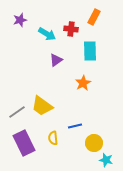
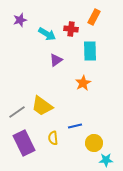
cyan star: rotated 16 degrees counterclockwise
